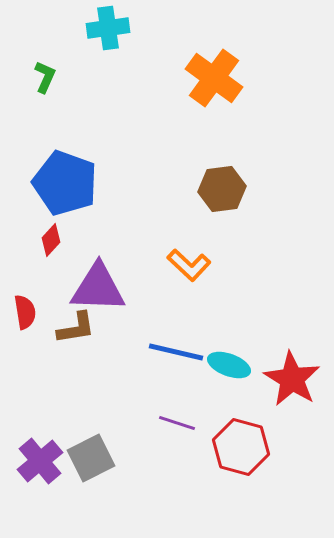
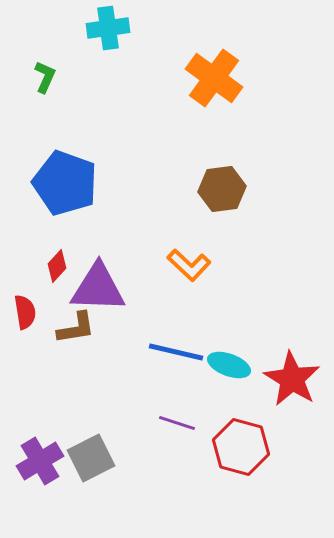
red diamond: moved 6 px right, 26 px down
purple cross: rotated 9 degrees clockwise
